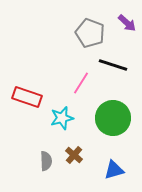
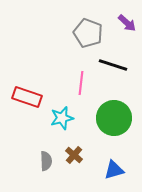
gray pentagon: moved 2 px left
pink line: rotated 25 degrees counterclockwise
green circle: moved 1 px right
